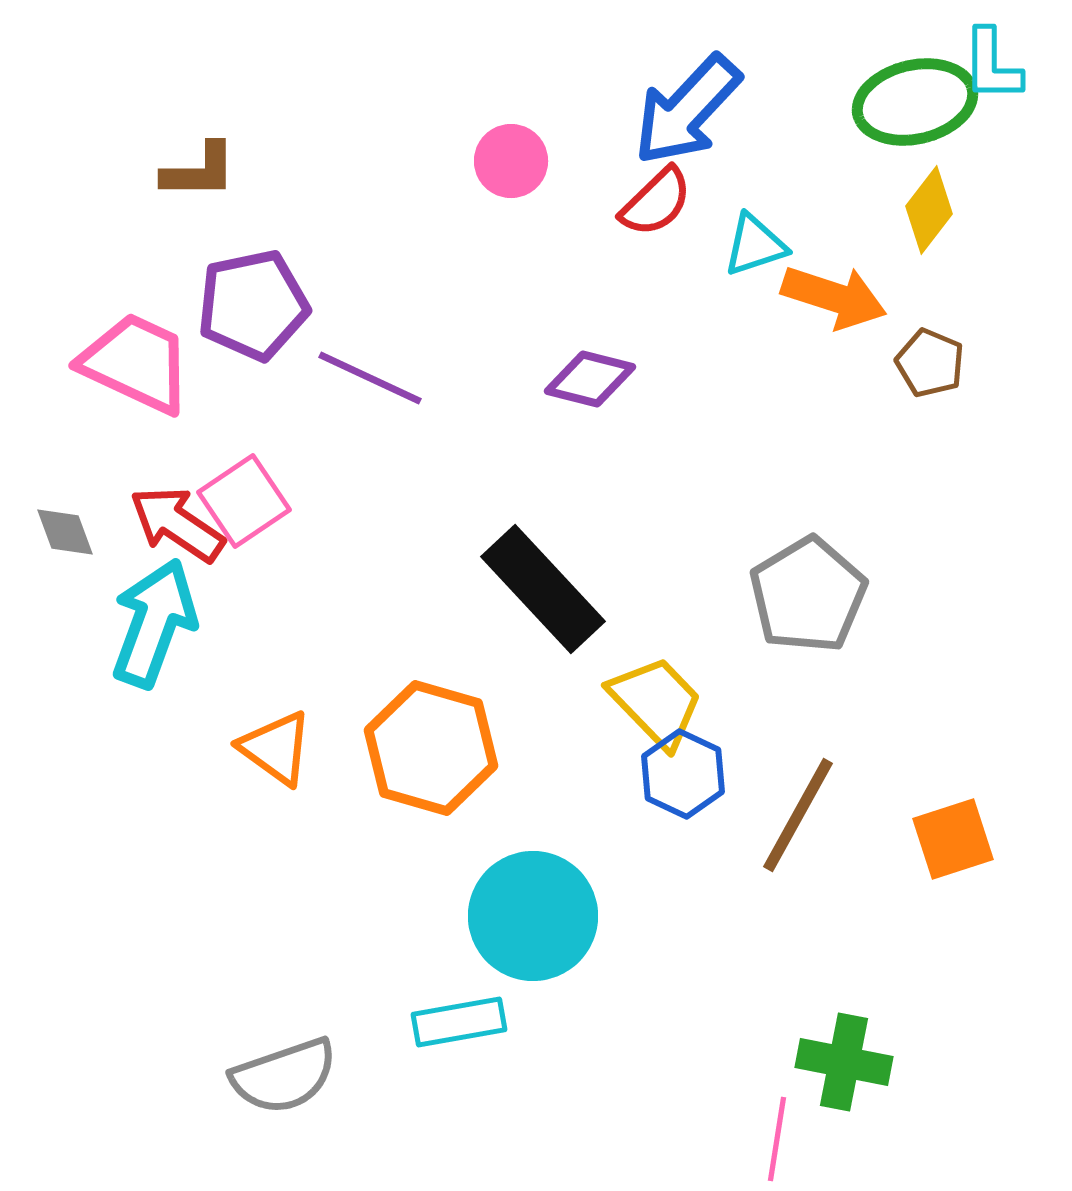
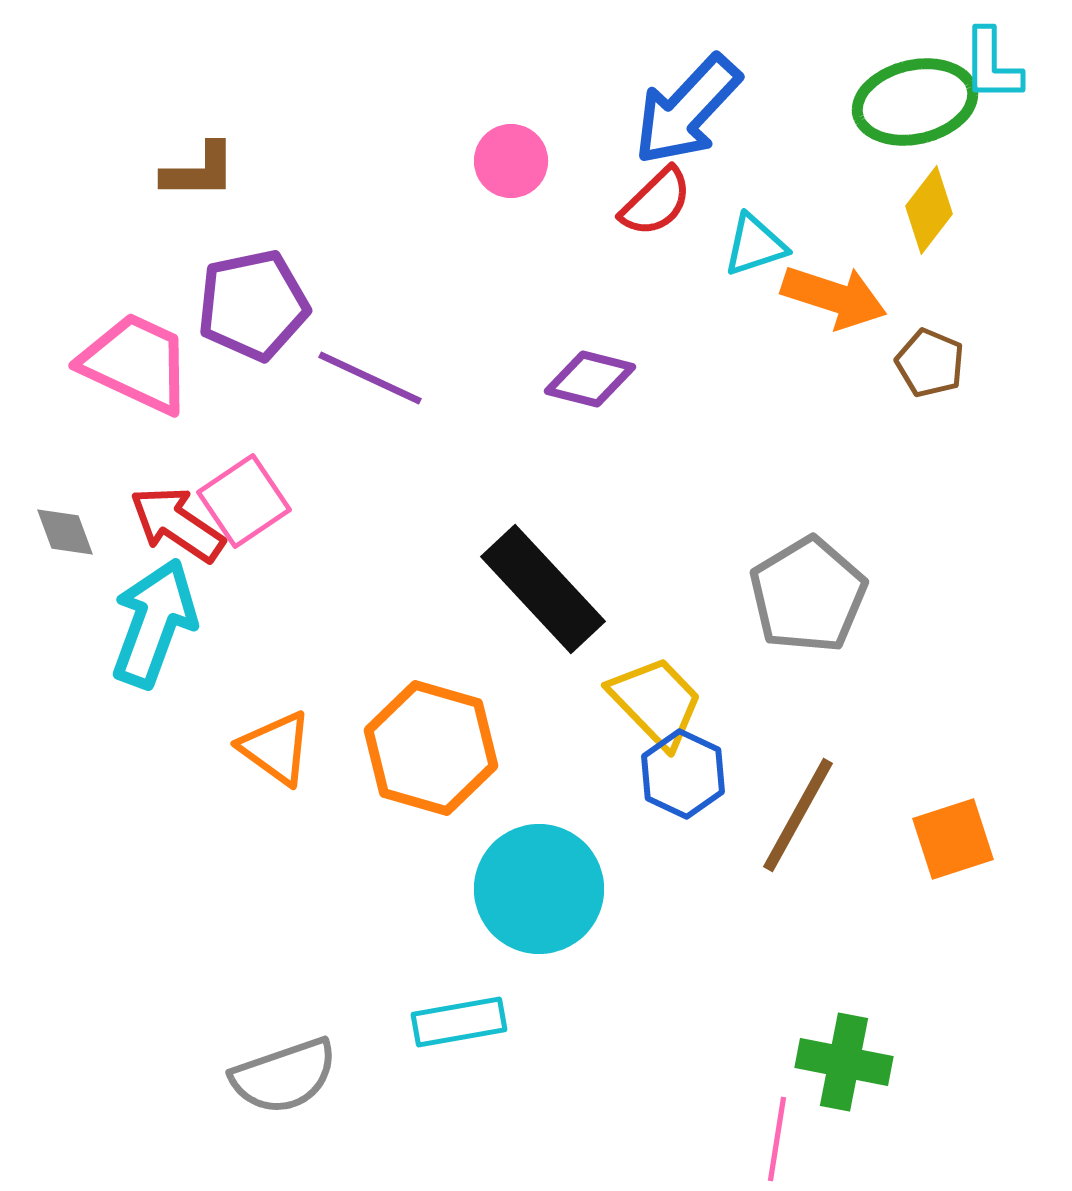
cyan circle: moved 6 px right, 27 px up
